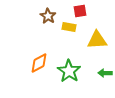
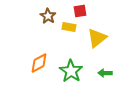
yellow triangle: moved 2 px up; rotated 35 degrees counterclockwise
green star: moved 2 px right
